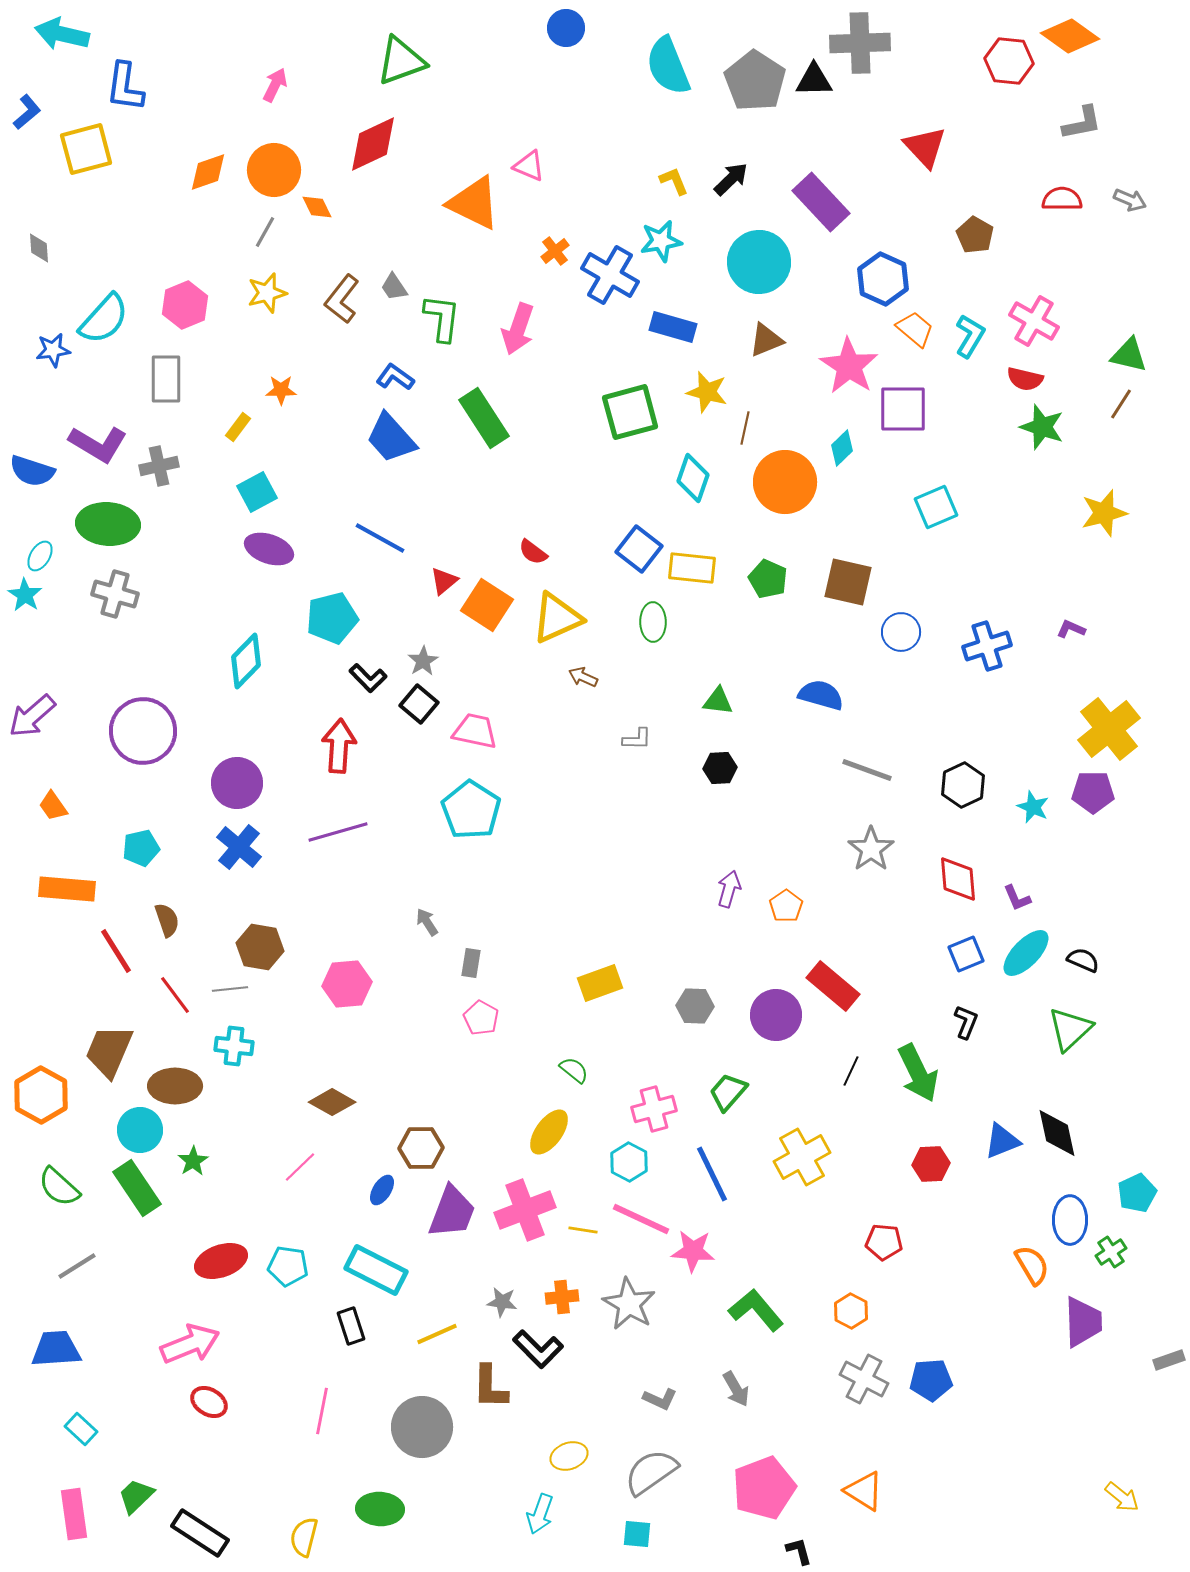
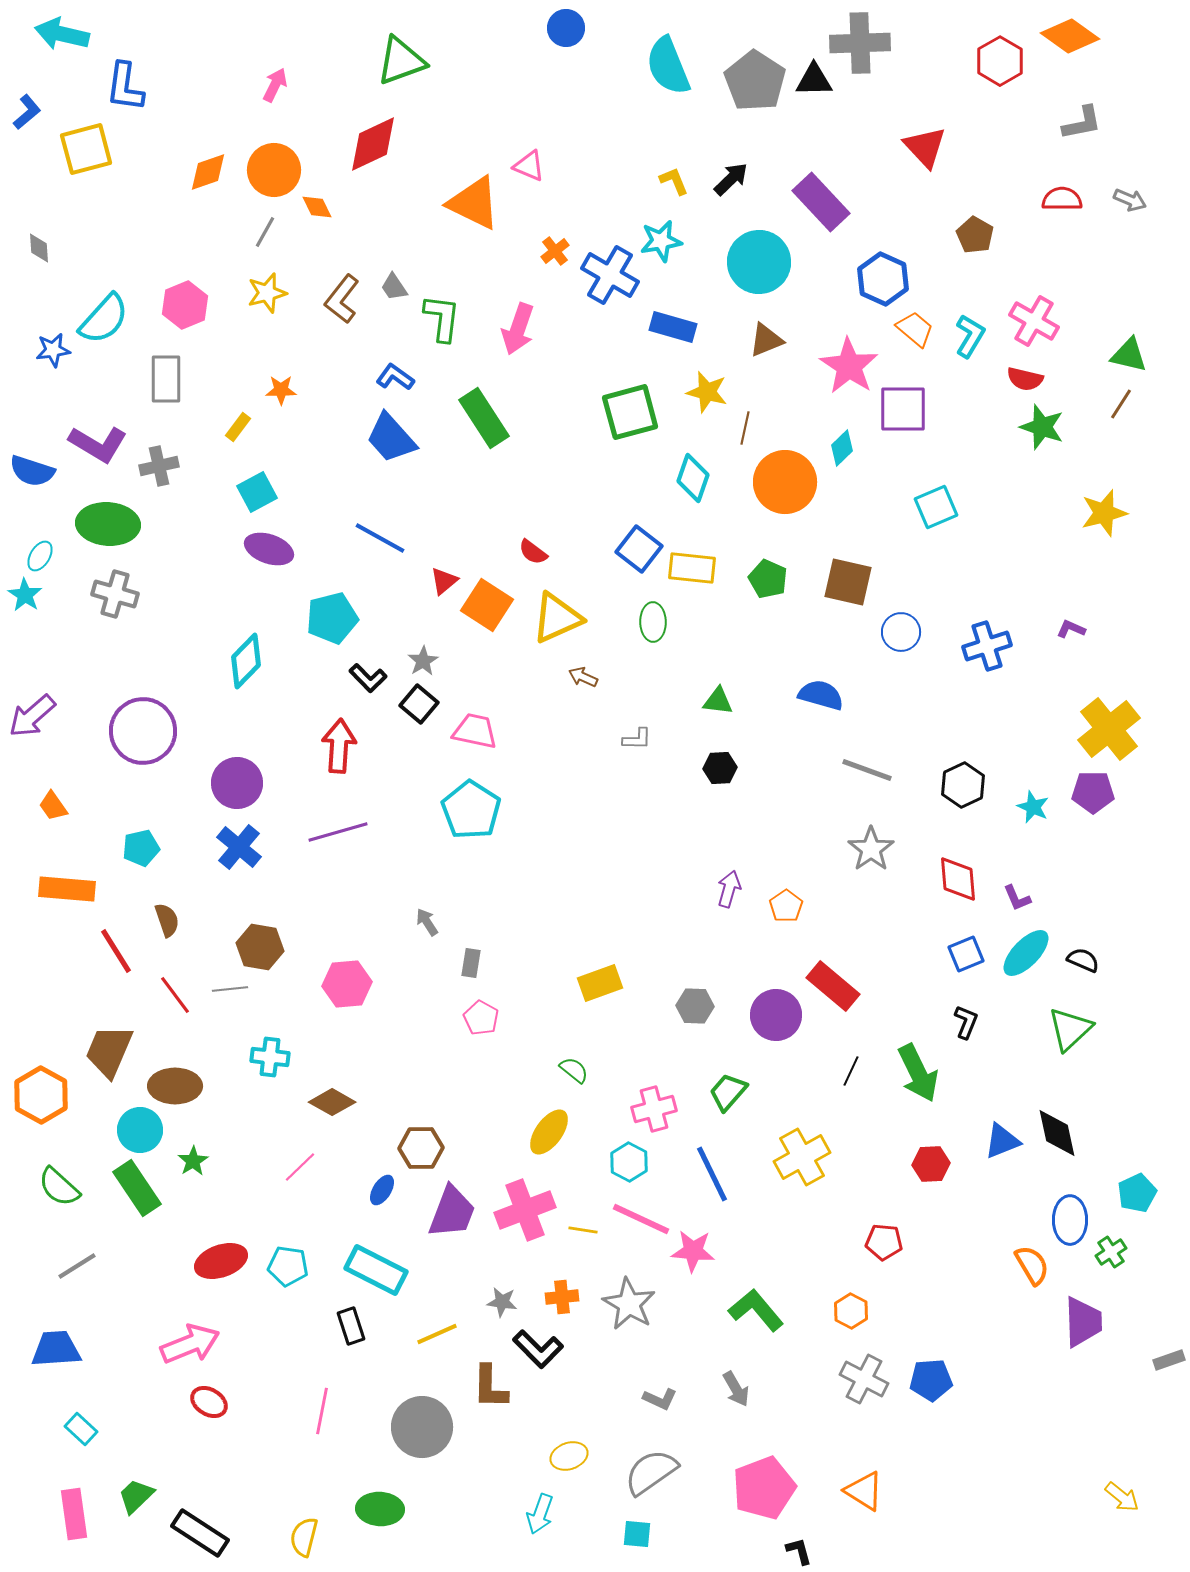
red hexagon at (1009, 61): moved 9 px left; rotated 24 degrees clockwise
cyan cross at (234, 1046): moved 36 px right, 11 px down
